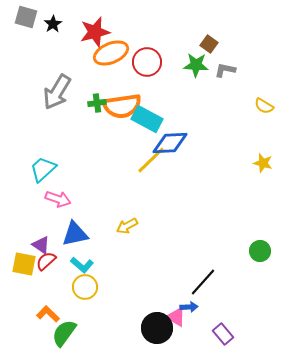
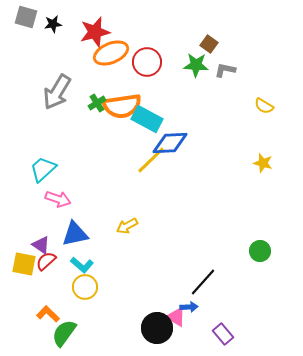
black star: rotated 24 degrees clockwise
green cross: rotated 24 degrees counterclockwise
